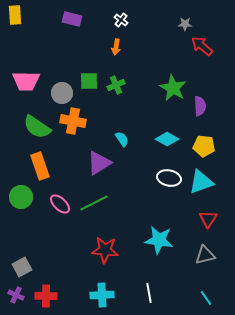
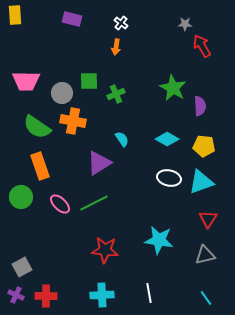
white cross: moved 3 px down
red arrow: rotated 20 degrees clockwise
green cross: moved 9 px down
